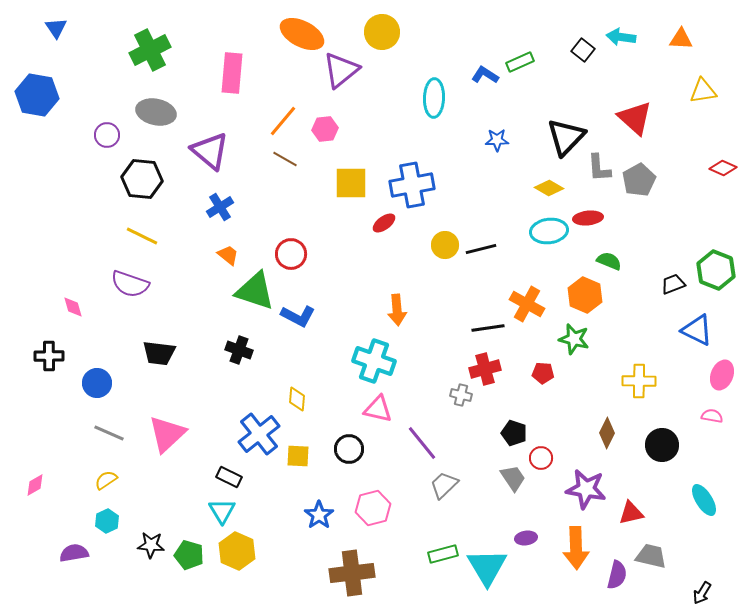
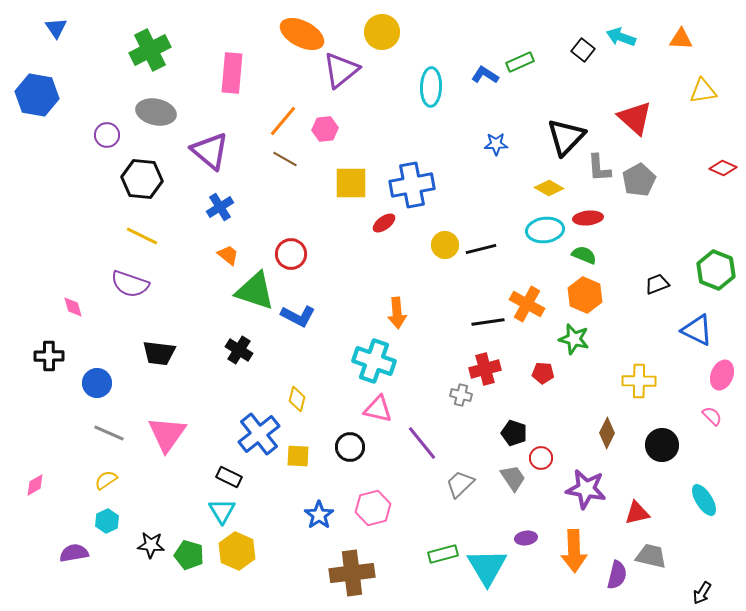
cyan arrow at (621, 37): rotated 12 degrees clockwise
cyan ellipse at (434, 98): moved 3 px left, 11 px up
blue star at (497, 140): moved 1 px left, 4 px down
cyan ellipse at (549, 231): moved 4 px left, 1 px up
green semicircle at (609, 261): moved 25 px left, 6 px up
black trapezoid at (673, 284): moved 16 px left
orange arrow at (397, 310): moved 3 px down
black line at (488, 328): moved 6 px up
black cross at (239, 350): rotated 12 degrees clockwise
yellow diamond at (297, 399): rotated 10 degrees clockwise
pink semicircle at (712, 416): rotated 35 degrees clockwise
pink triangle at (167, 434): rotated 12 degrees counterclockwise
black circle at (349, 449): moved 1 px right, 2 px up
gray trapezoid at (444, 485): moved 16 px right, 1 px up
red triangle at (631, 513): moved 6 px right
orange arrow at (576, 548): moved 2 px left, 3 px down
